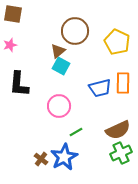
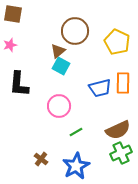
blue star: moved 12 px right, 9 px down
